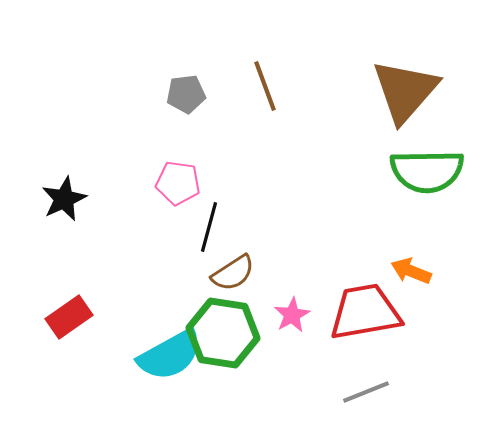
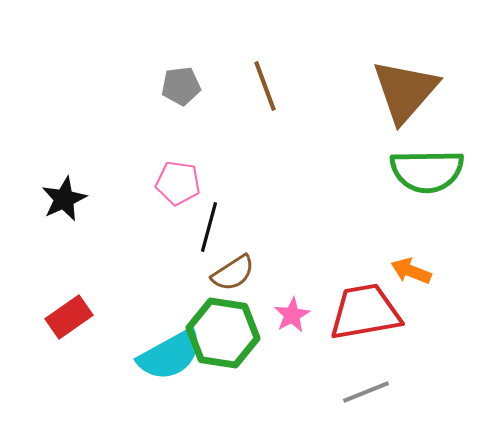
gray pentagon: moved 5 px left, 8 px up
